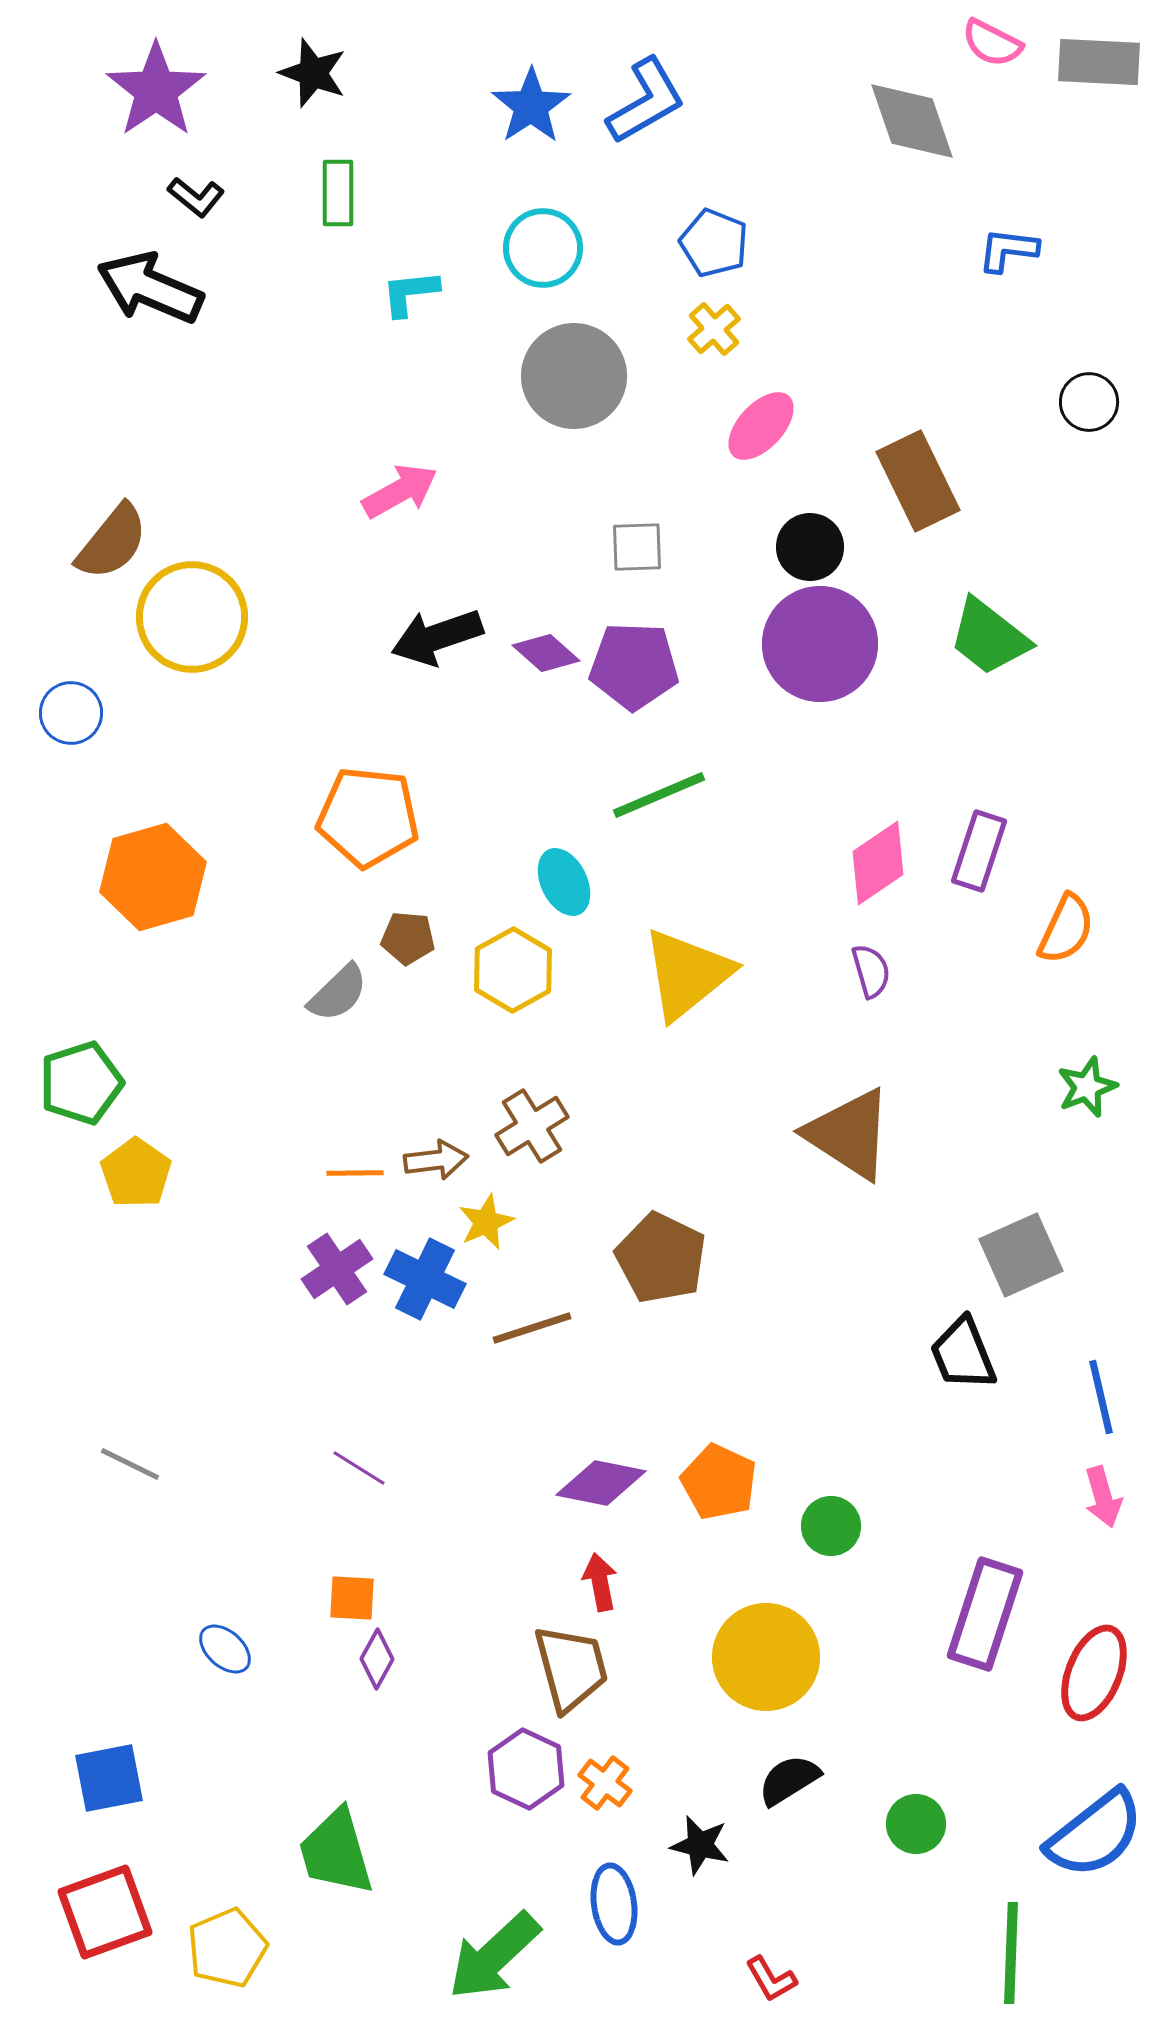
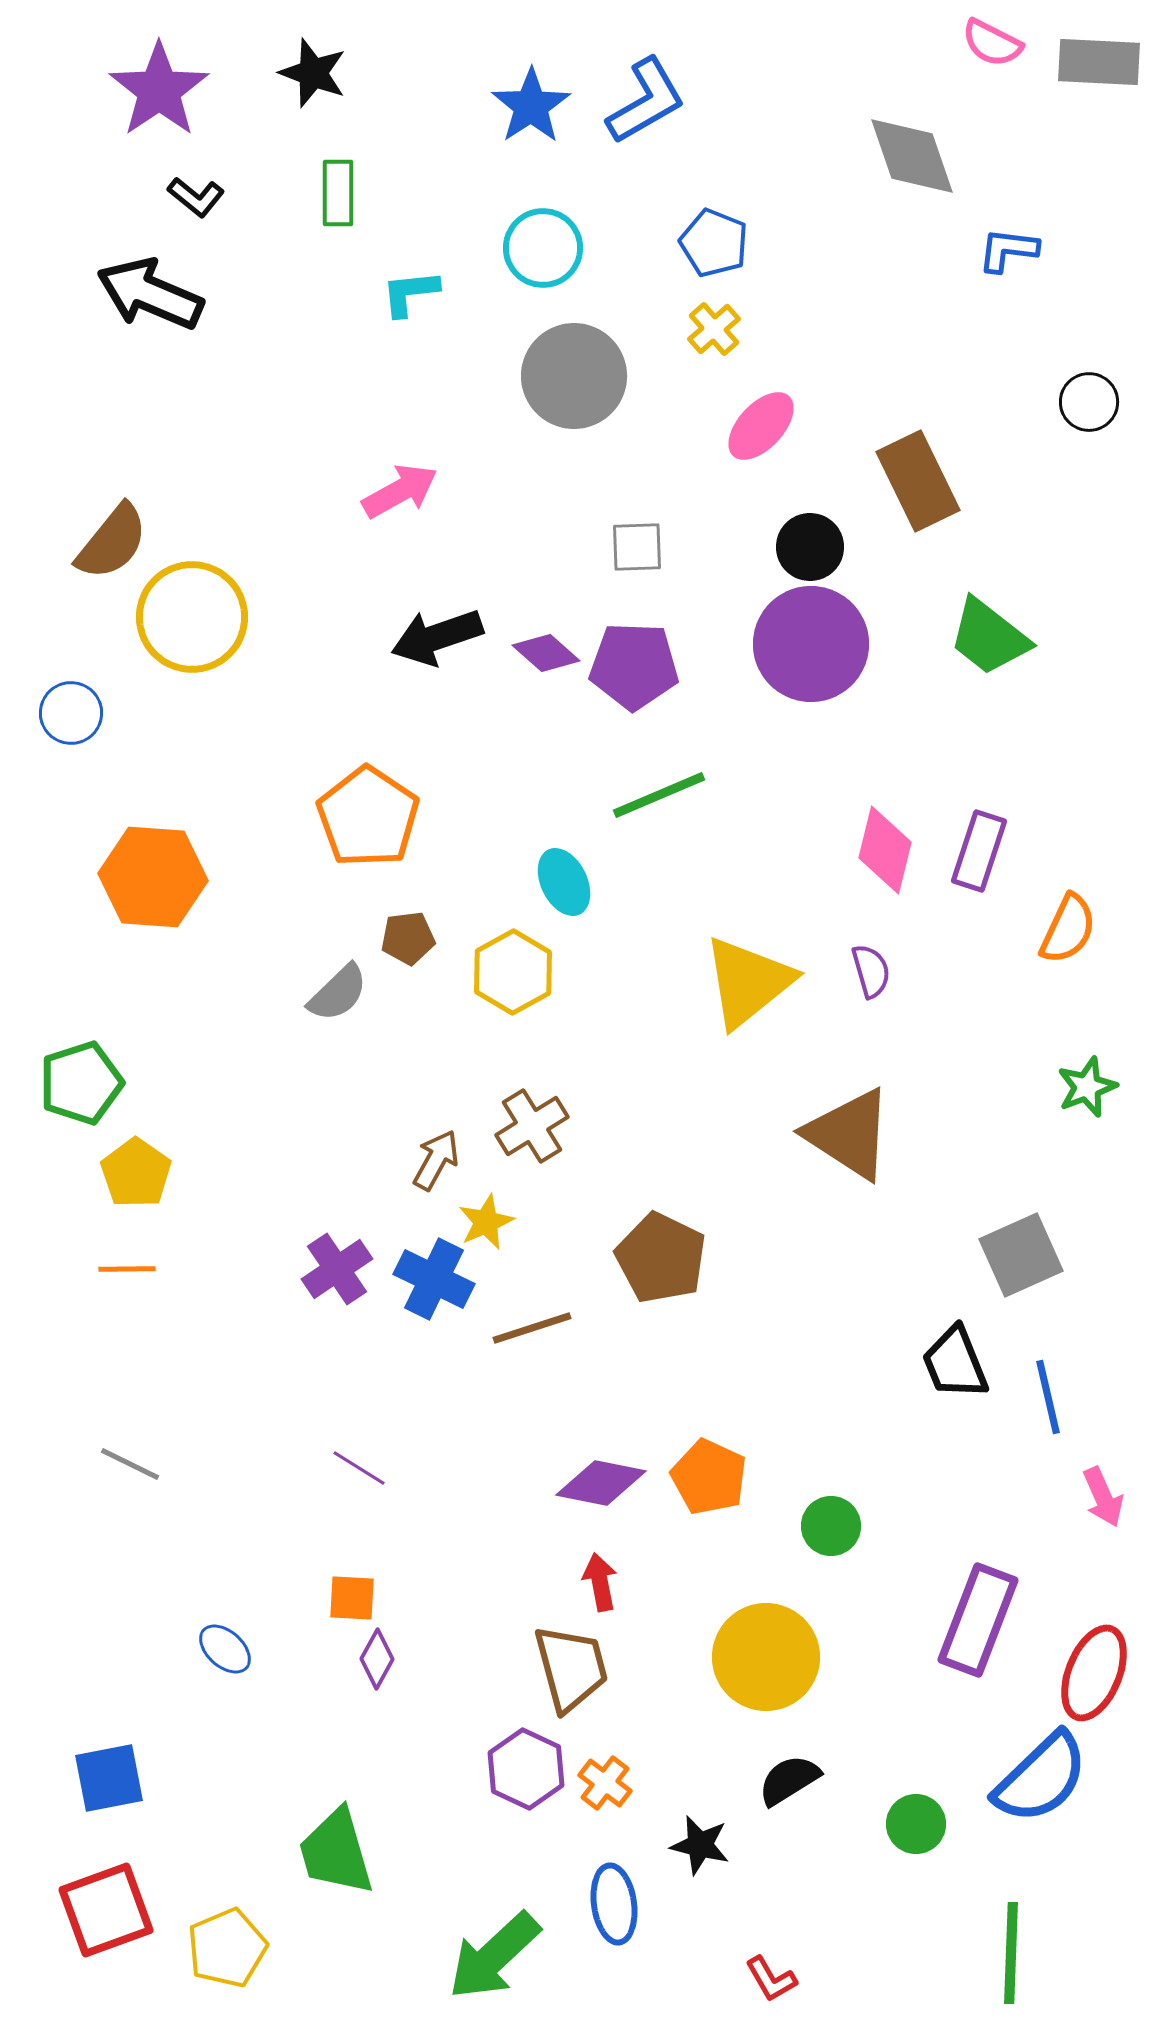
purple star at (156, 90): moved 3 px right
gray diamond at (912, 121): moved 35 px down
black arrow at (150, 288): moved 6 px down
purple circle at (820, 644): moved 9 px left
orange pentagon at (368, 817): rotated 28 degrees clockwise
pink diamond at (878, 863): moved 7 px right, 13 px up; rotated 42 degrees counterclockwise
orange hexagon at (153, 877): rotated 20 degrees clockwise
orange semicircle at (1066, 929): moved 2 px right
brown pentagon at (408, 938): rotated 12 degrees counterclockwise
yellow hexagon at (513, 970): moved 2 px down
yellow triangle at (687, 974): moved 61 px right, 8 px down
brown arrow at (436, 1160): rotated 54 degrees counterclockwise
orange line at (355, 1173): moved 228 px left, 96 px down
blue cross at (425, 1279): moved 9 px right
black trapezoid at (963, 1354): moved 8 px left, 9 px down
blue line at (1101, 1397): moved 53 px left
orange pentagon at (719, 1482): moved 10 px left, 5 px up
pink arrow at (1103, 1497): rotated 8 degrees counterclockwise
purple rectangle at (985, 1614): moved 7 px left, 6 px down; rotated 3 degrees clockwise
blue semicircle at (1095, 1834): moved 54 px left, 56 px up; rotated 6 degrees counterclockwise
red square at (105, 1912): moved 1 px right, 2 px up
